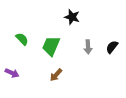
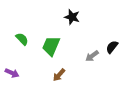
gray arrow: moved 4 px right, 9 px down; rotated 56 degrees clockwise
brown arrow: moved 3 px right
